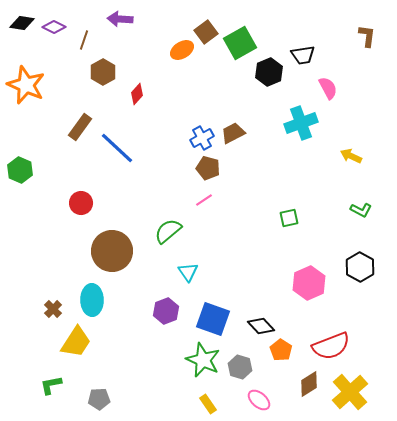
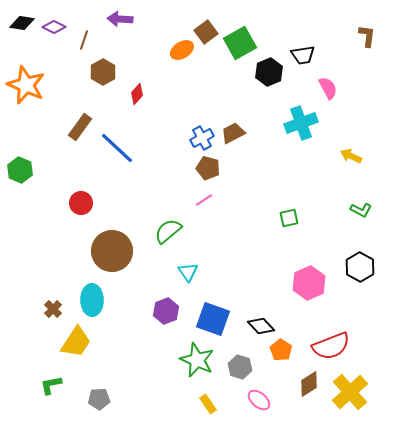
green star at (203, 360): moved 6 px left
